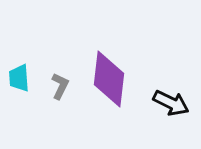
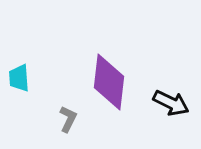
purple diamond: moved 3 px down
gray L-shape: moved 8 px right, 33 px down
